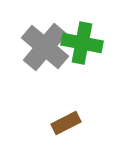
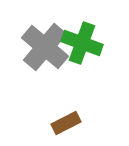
green cross: rotated 9 degrees clockwise
